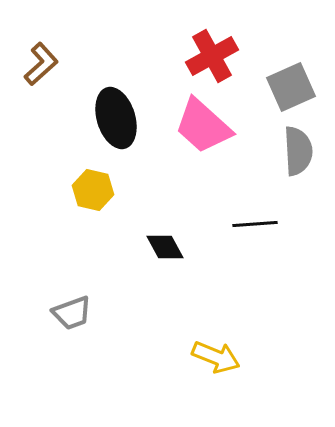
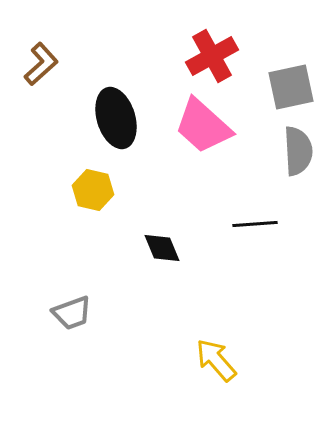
gray square: rotated 12 degrees clockwise
black diamond: moved 3 px left, 1 px down; rotated 6 degrees clockwise
yellow arrow: moved 3 px down; rotated 153 degrees counterclockwise
